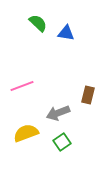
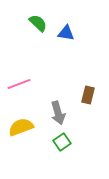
pink line: moved 3 px left, 2 px up
gray arrow: rotated 85 degrees counterclockwise
yellow semicircle: moved 5 px left, 6 px up
